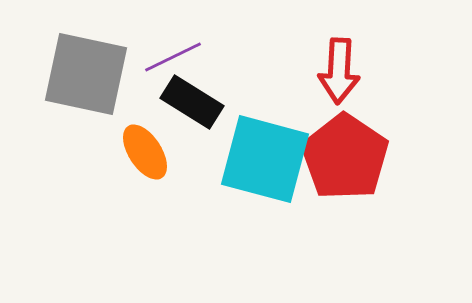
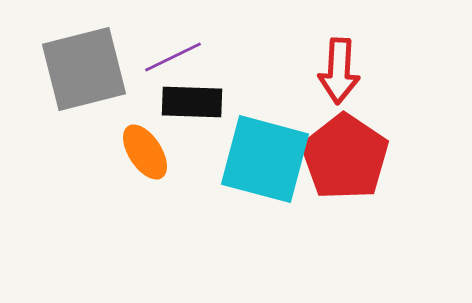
gray square: moved 2 px left, 5 px up; rotated 26 degrees counterclockwise
black rectangle: rotated 30 degrees counterclockwise
